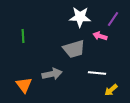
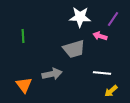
white line: moved 5 px right
yellow arrow: moved 1 px down
